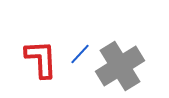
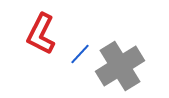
red L-shape: moved 25 px up; rotated 150 degrees counterclockwise
